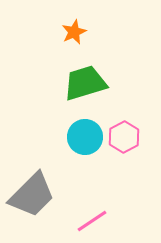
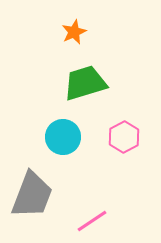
cyan circle: moved 22 px left
gray trapezoid: rotated 24 degrees counterclockwise
